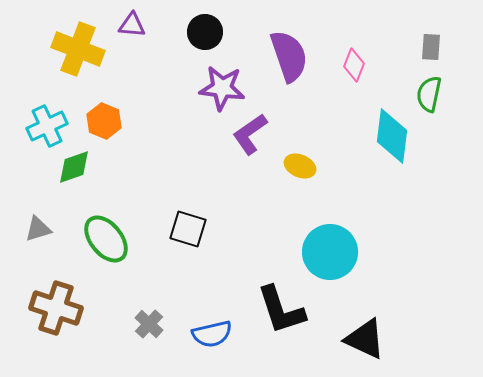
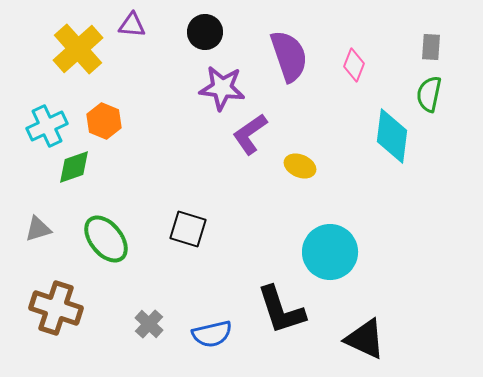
yellow cross: rotated 27 degrees clockwise
